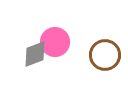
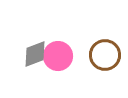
pink circle: moved 3 px right, 14 px down
